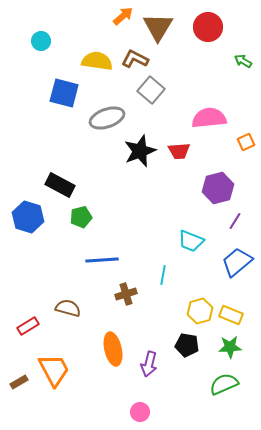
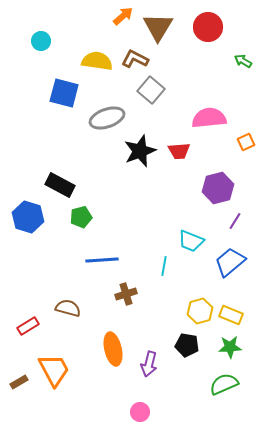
blue trapezoid: moved 7 px left
cyan line: moved 1 px right, 9 px up
